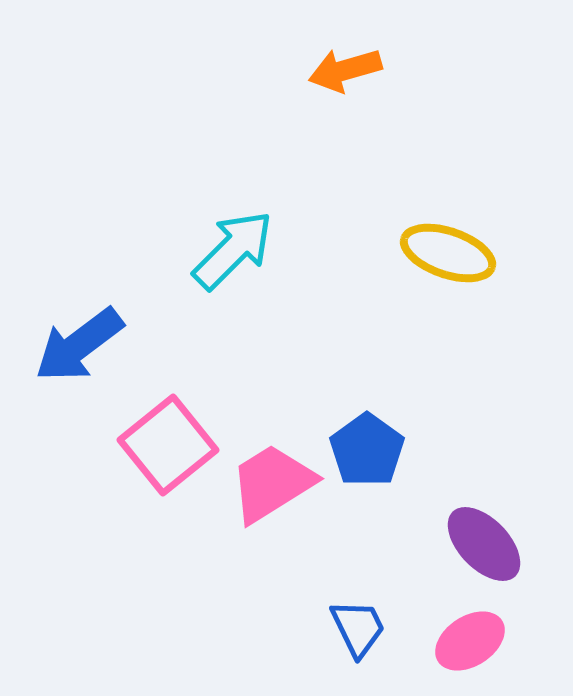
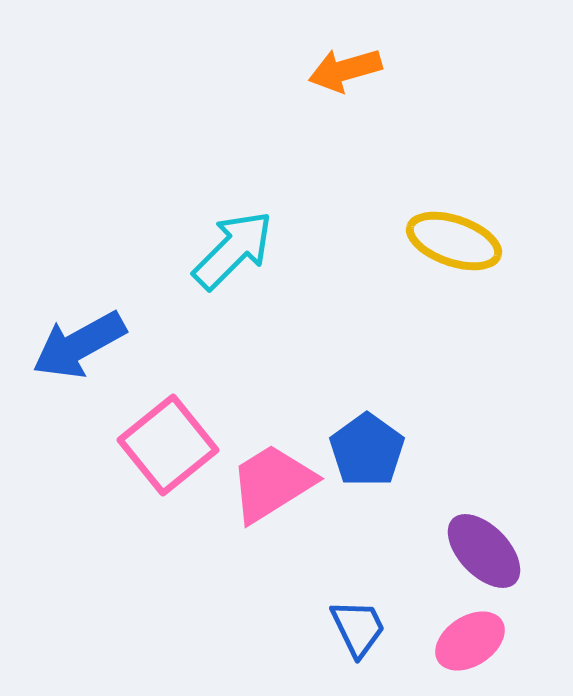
yellow ellipse: moved 6 px right, 12 px up
blue arrow: rotated 8 degrees clockwise
purple ellipse: moved 7 px down
